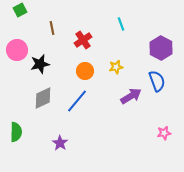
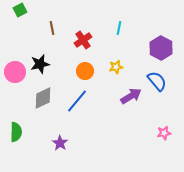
cyan line: moved 2 px left, 4 px down; rotated 32 degrees clockwise
pink circle: moved 2 px left, 22 px down
blue semicircle: rotated 20 degrees counterclockwise
